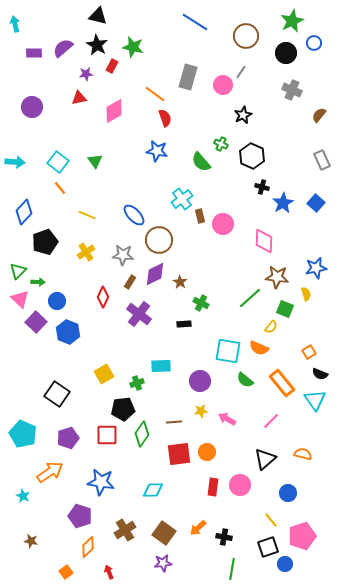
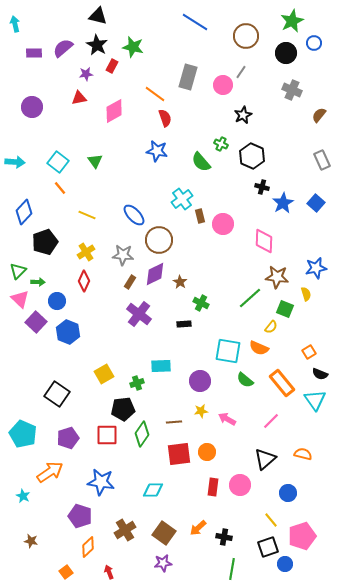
red diamond at (103, 297): moved 19 px left, 16 px up
